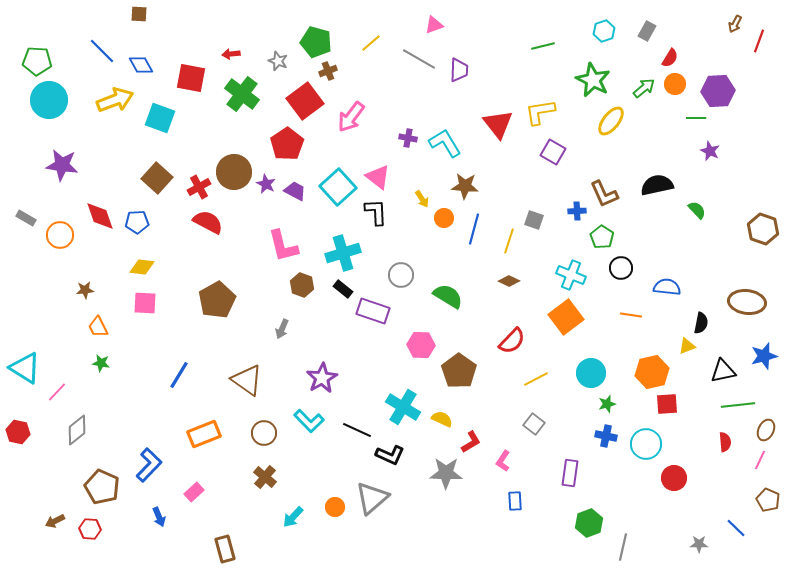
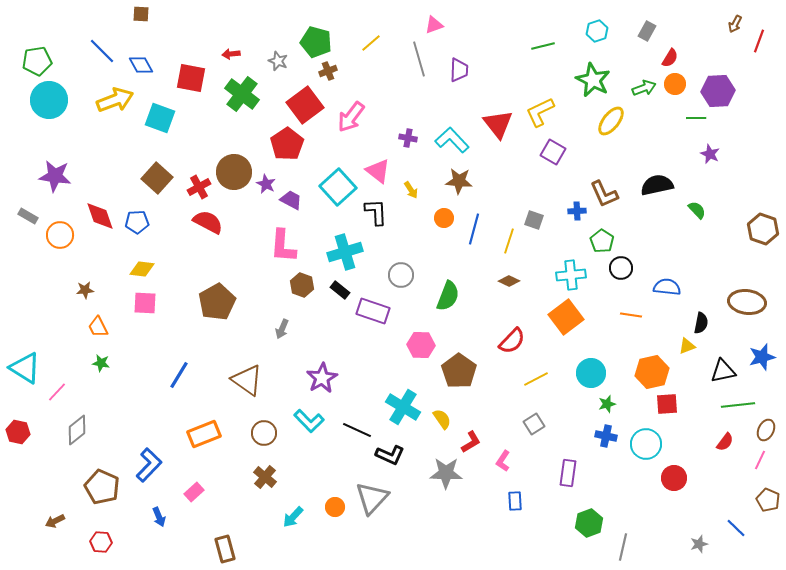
brown square at (139, 14): moved 2 px right
cyan hexagon at (604, 31): moved 7 px left
gray line at (419, 59): rotated 44 degrees clockwise
green pentagon at (37, 61): rotated 12 degrees counterclockwise
green arrow at (644, 88): rotated 20 degrees clockwise
red square at (305, 101): moved 4 px down
yellow L-shape at (540, 112): rotated 16 degrees counterclockwise
cyan L-shape at (445, 143): moved 7 px right, 3 px up; rotated 12 degrees counterclockwise
purple star at (710, 151): moved 3 px down
purple star at (62, 165): moved 7 px left, 11 px down
pink triangle at (378, 177): moved 6 px up
brown star at (465, 186): moved 6 px left, 5 px up
purple trapezoid at (295, 191): moved 4 px left, 9 px down
yellow arrow at (422, 199): moved 11 px left, 9 px up
gray rectangle at (26, 218): moved 2 px right, 2 px up
green pentagon at (602, 237): moved 4 px down
pink L-shape at (283, 246): rotated 18 degrees clockwise
cyan cross at (343, 253): moved 2 px right, 1 px up
yellow diamond at (142, 267): moved 2 px down
cyan cross at (571, 275): rotated 28 degrees counterclockwise
black rectangle at (343, 289): moved 3 px left, 1 px down
green semicircle at (448, 296): rotated 80 degrees clockwise
brown pentagon at (217, 300): moved 2 px down
blue star at (764, 356): moved 2 px left, 1 px down
yellow semicircle at (442, 419): rotated 30 degrees clockwise
gray square at (534, 424): rotated 20 degrees clockwise
red semicircle at (725, 442): rotated 42 degrees clockwise
purple rectangle at (570, 473): moved 2 px left
gray triangle at (372, 498): rotated 6 degrees counterclockwise
red hexagon at (90, 529): moved 11 px right, 13 px down
gray star at (699, 544): rotated 18 degrees counterclockwise
